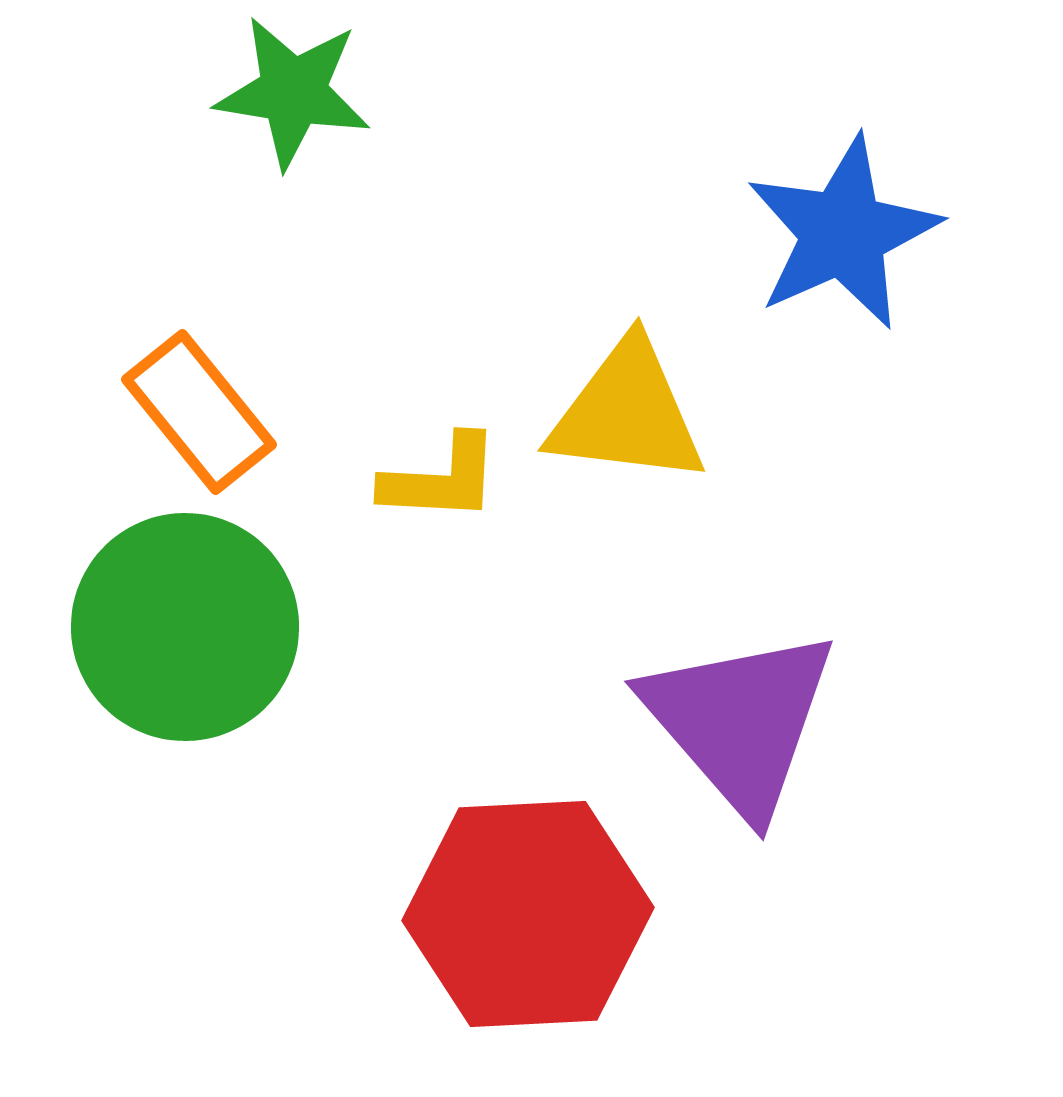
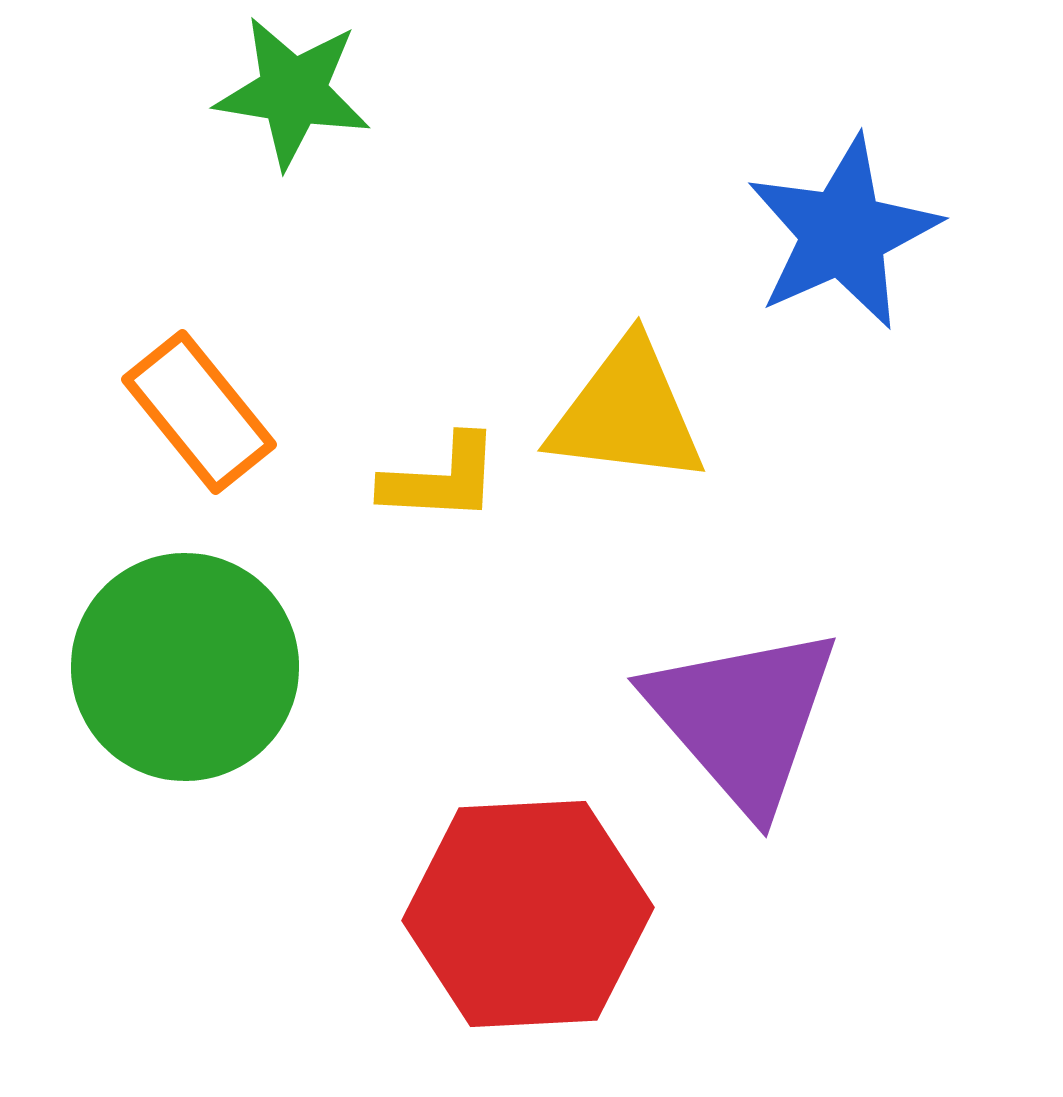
green circle: moved 40 px down
purple triangle: moved 3 px right, 3 px up
